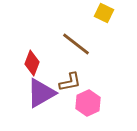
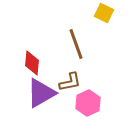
brown line: rotated 32 degrees clockwise
red diamond: rotated 15 degrees counterclockwise
